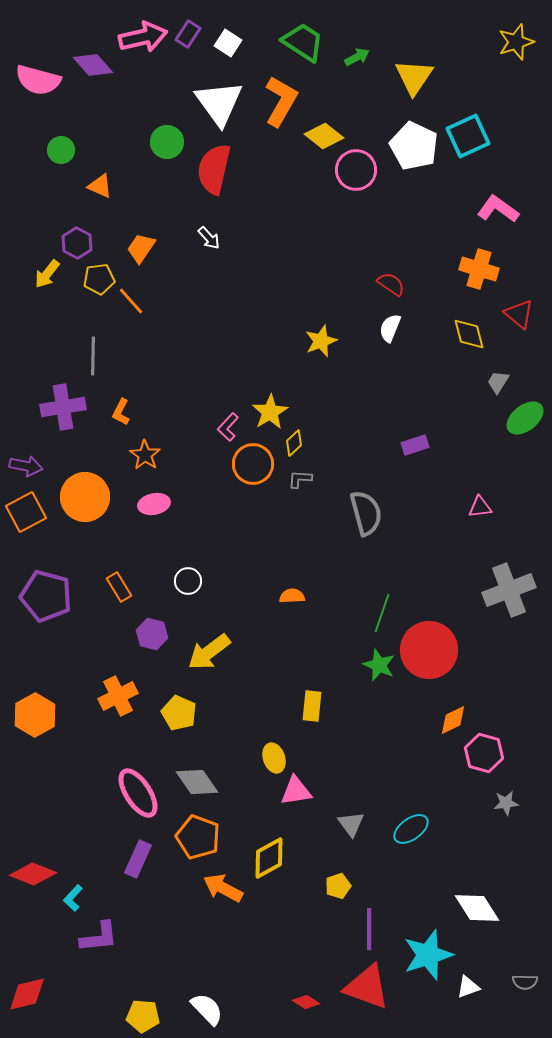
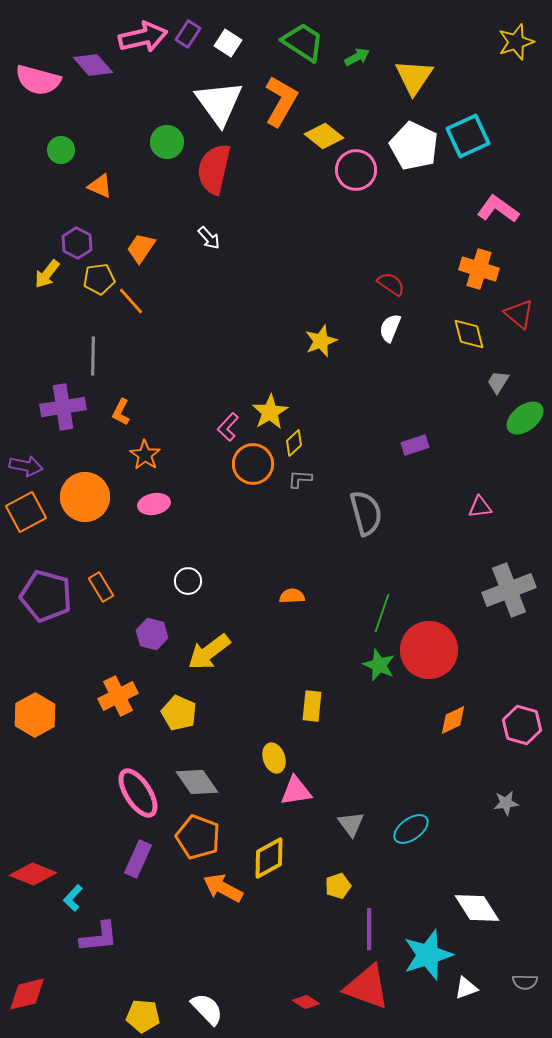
orange rectangle at (119, 587): moved 18 px left
pink hexagon at (484, 753): moved 38 px right, 28 px up
white triangle at (468, 987): moved 2 px left, 1 px down
